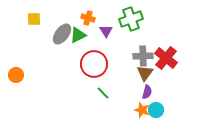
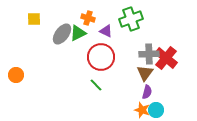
purple triangle: rotated 32 degrees counterclockwise
green triangle: moved 2 px up
gray cross: moved 6 px right, 2 px up
red circle: moved 7 px right, 7 px up
green line: moved 7 px left, 8 px up
